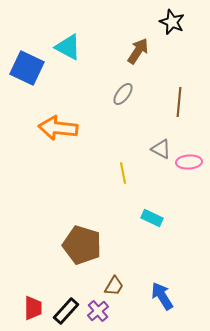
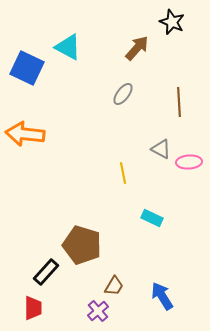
brown arrow: moved 1 px left, 3 px up; rotated 8 degrees clockwise
brown line: rotated 8 degrees counterclockwise
orange arrow: moved 33 px left, 6 px down
black rectangle: moved 20 px left, 39 px up
